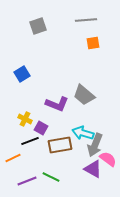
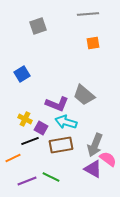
gray line: moved 2 px right, 6 px up
cyan arrow: moved 17 px left, 11 px up
brown rectangle: moved 1 px right
